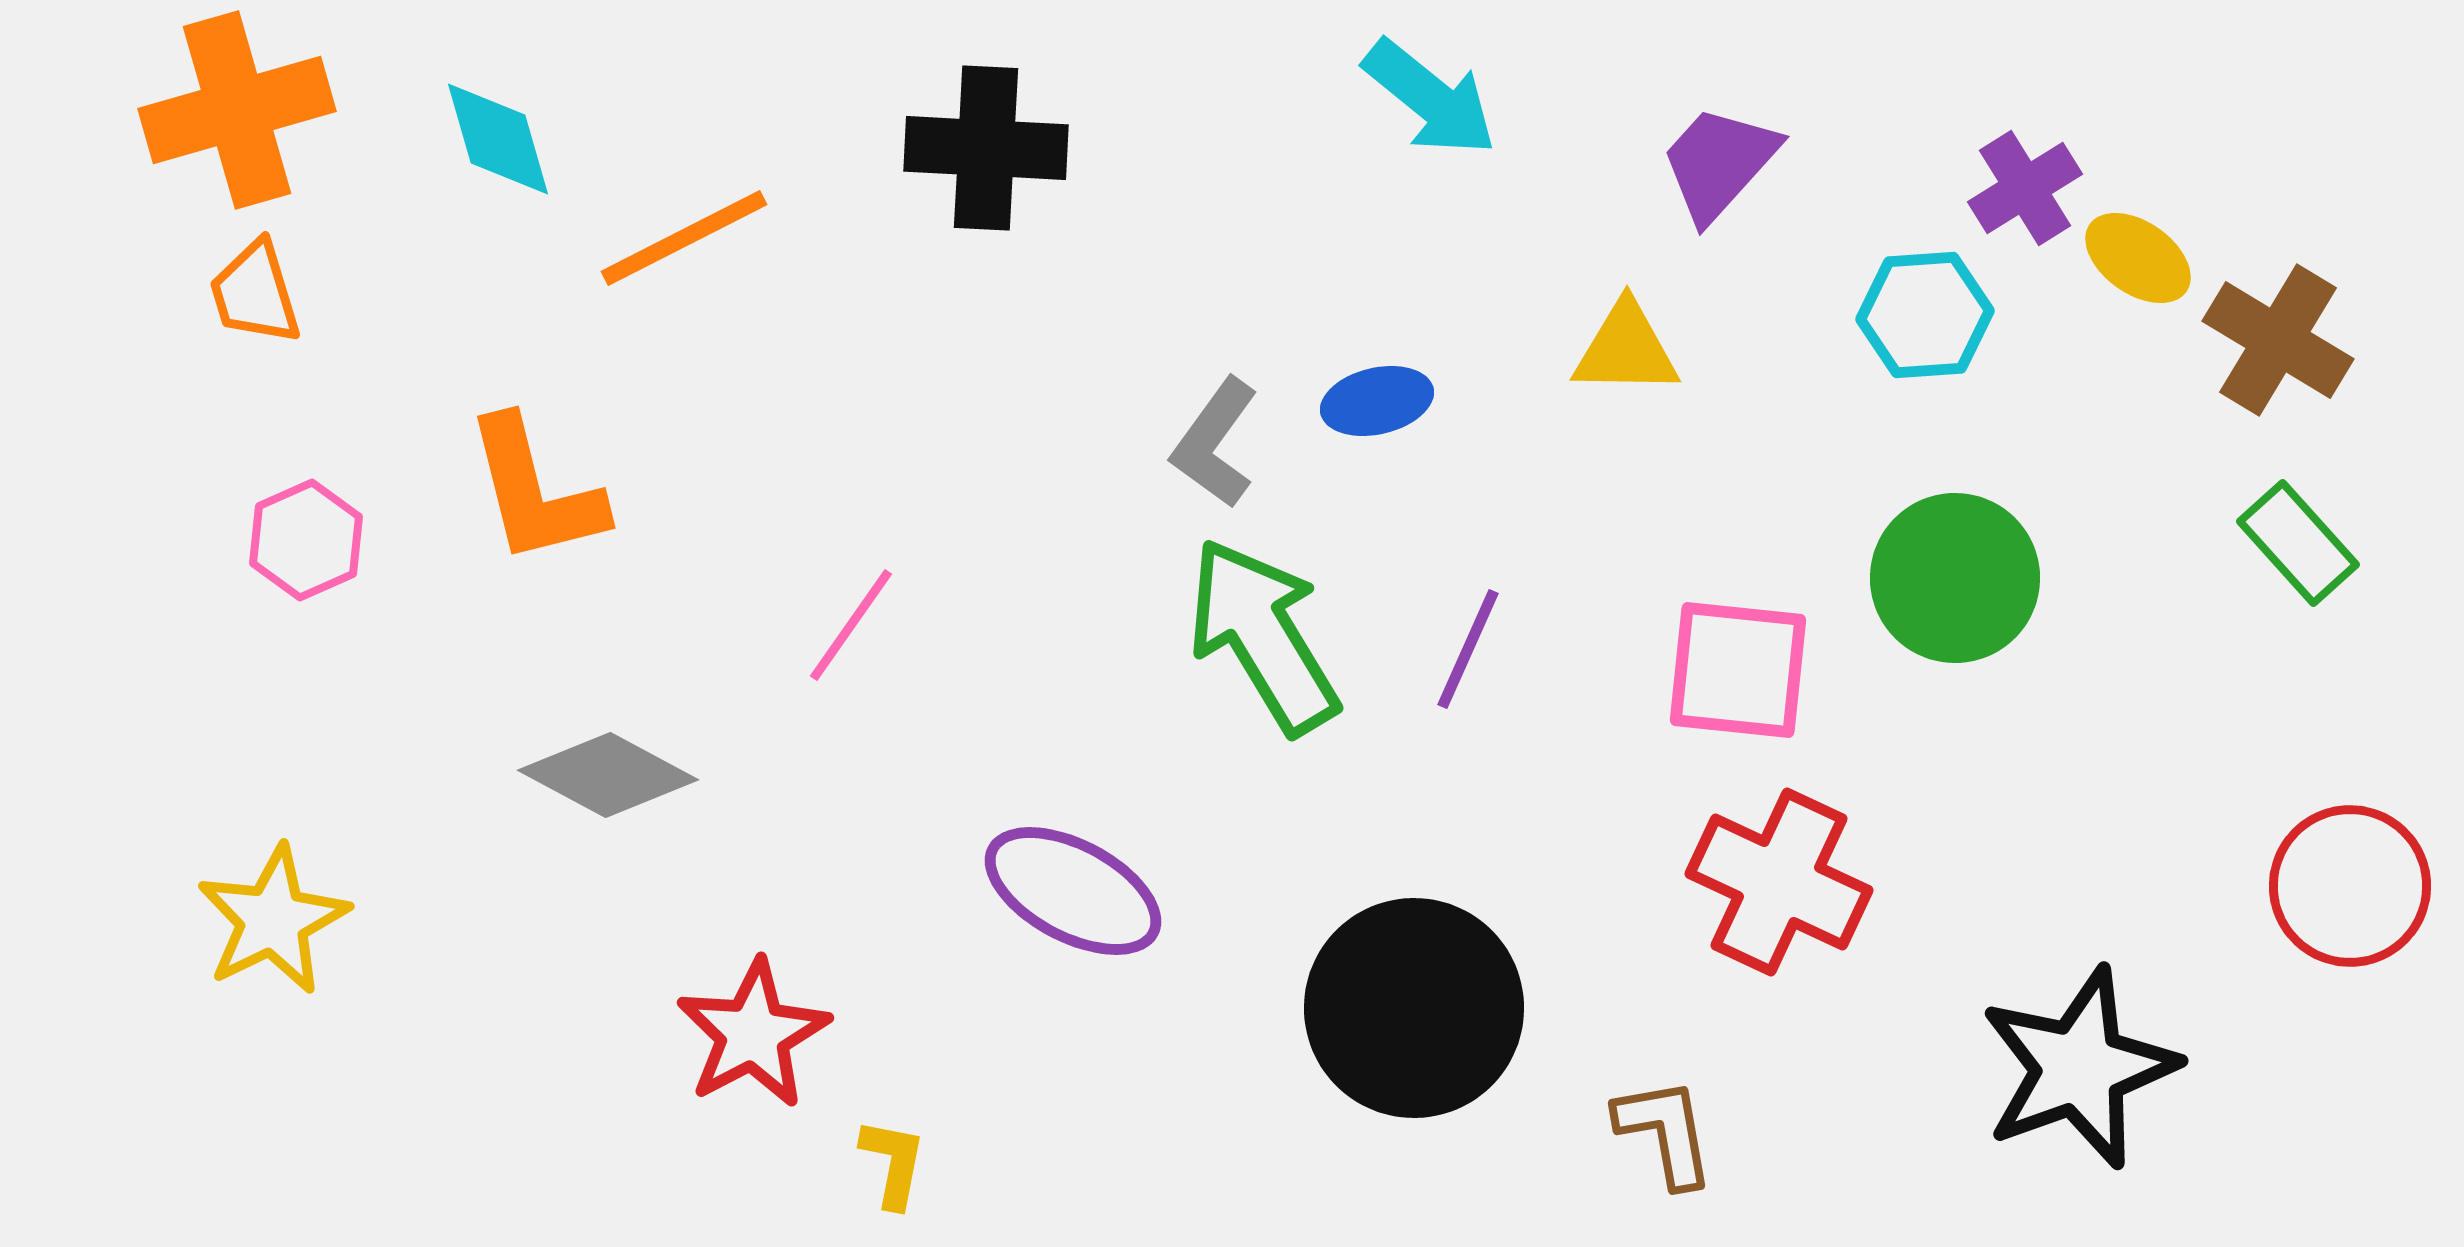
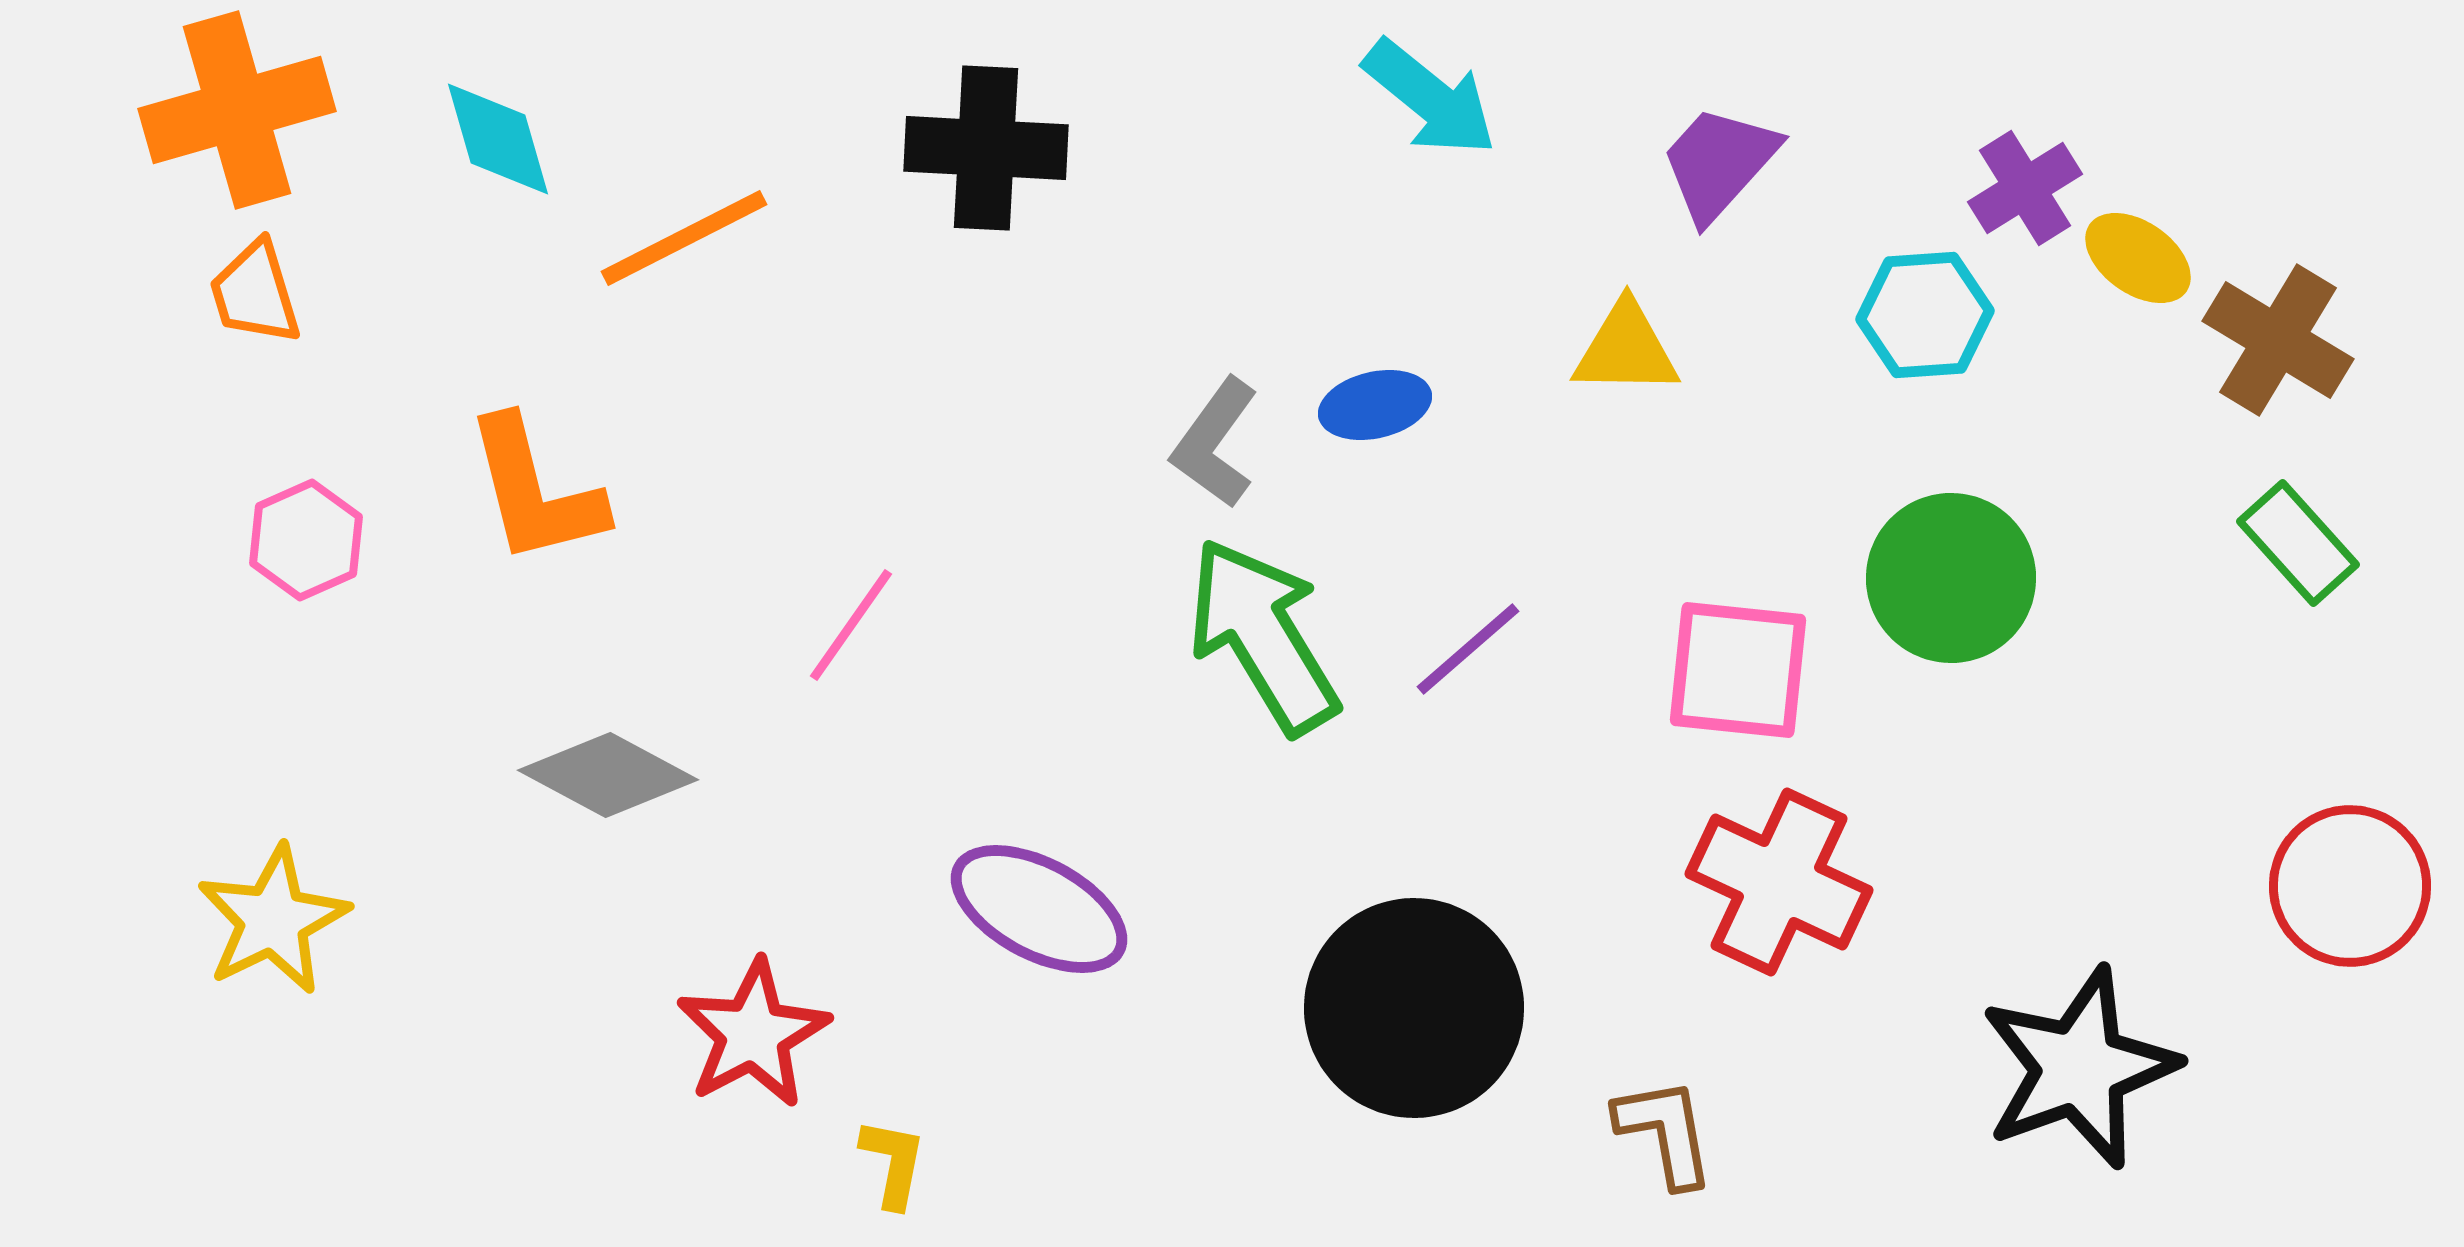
blue ellipse: moved 2 px left, 4 px down
green circle: moved 4 px left
purple line: rotated 25 degrees clockwise
purple ellipse: moved 34 px left, 18 px down
